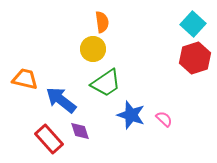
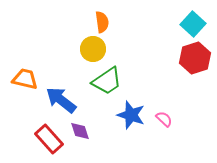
green trapezoid: moved 1 px right, 2 px up
